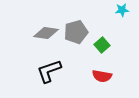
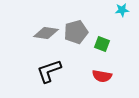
green square: moved 1 px up; rotated 28 degrees counterclockwise
